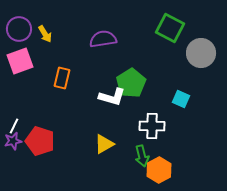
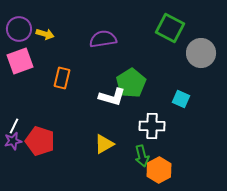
yellow arrow: rotated 42 degrees counterclockwise
